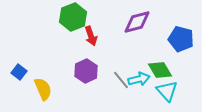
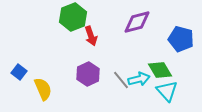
purple hexagon: moved 2 px right, 3 px down
